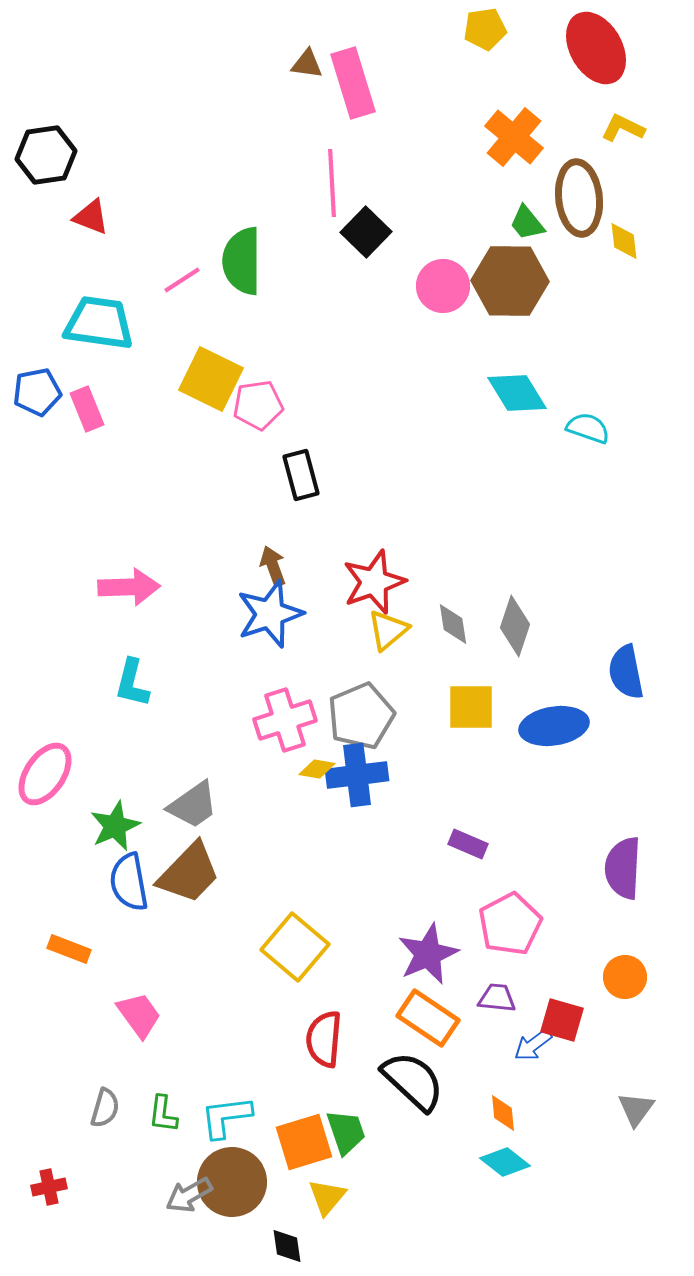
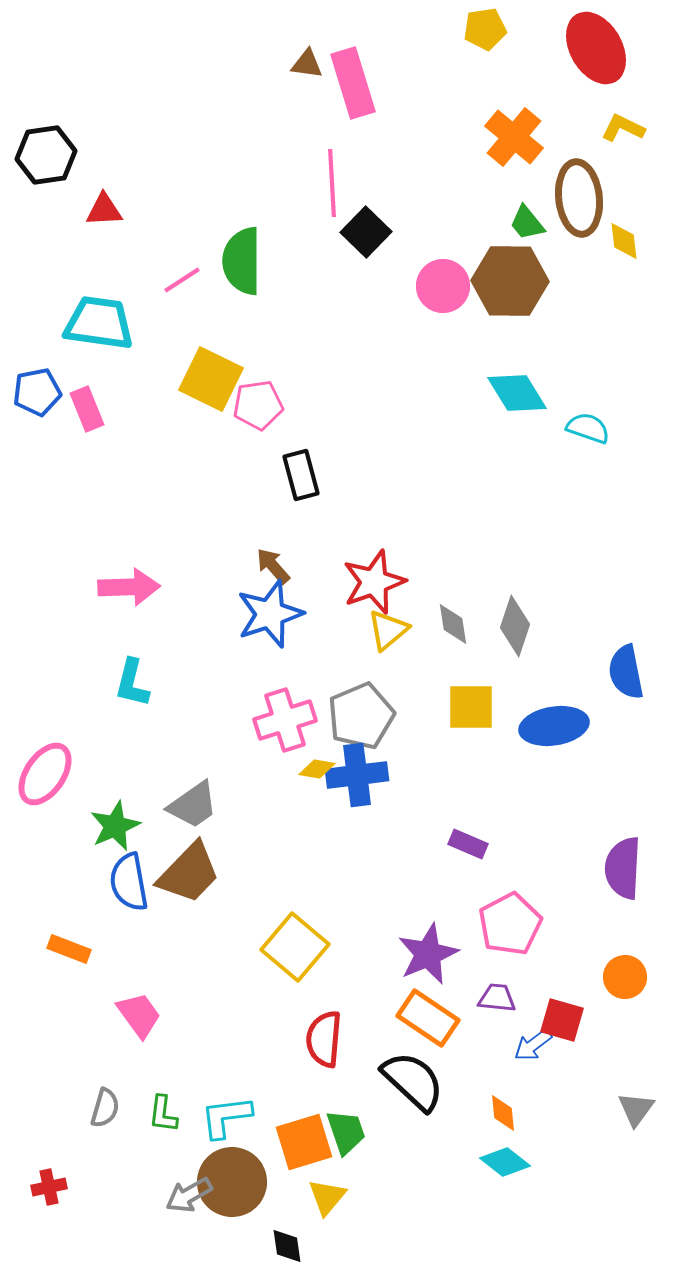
red triangle at (91, 217): moved 13 px right, 7 px up; rotated 24 degrees counterclockwise
brown arrow at (273, 566): rotated 21 degrees counterclockwise
